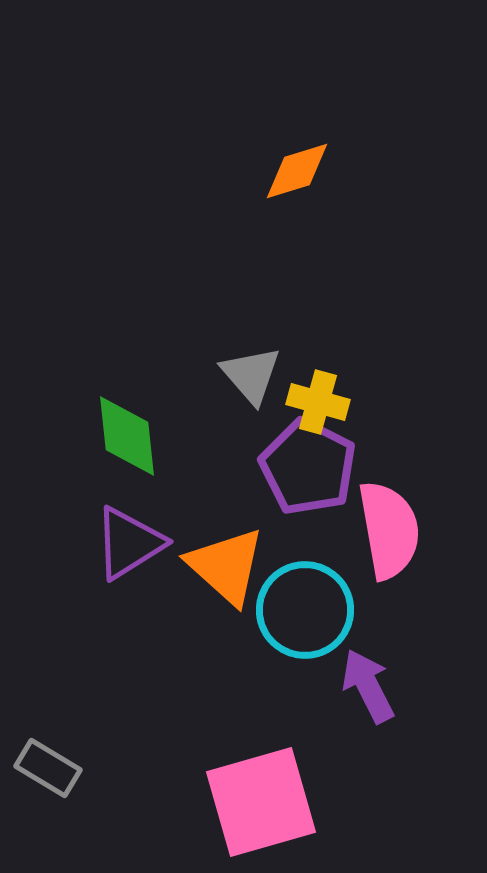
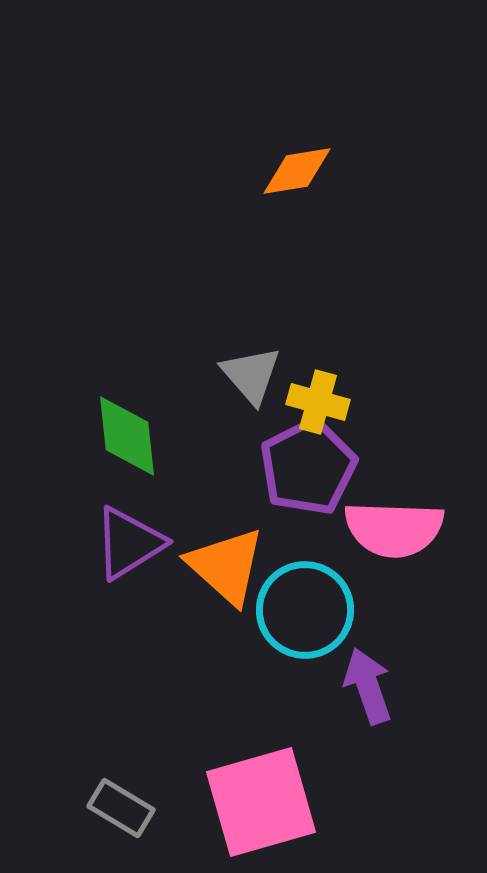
orange diamond: rotated 8 degrees clockwise
purple pentagon: rotated 18 degrees clockwise
pink semicircle: moved 5 px right, 1 px up; rotated 102 degrees clockwise
purple arrow: rotated 8 degrees clockwise
gray rectangle: moved 73 px right, 40 px down
